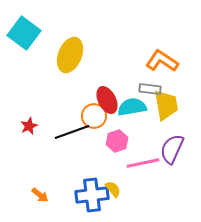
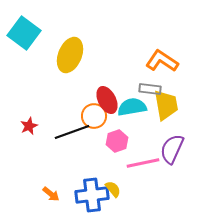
orange arrow: moved 11 px right, 1 px up
